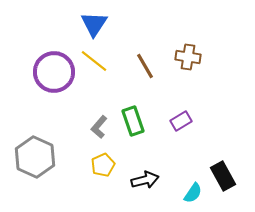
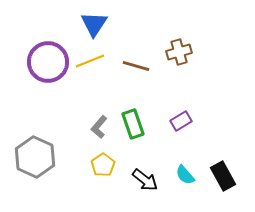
brown cross: moved 9 px left, 5 px up; rotated 25 degrees counterclockwise
yellow line: moved 4 px left; rotated 60 degrees counterclockwise
brown line: moved 9 px left; rotated 44 degrees counterclockwise
purple circle: moved 6 px left, 10 px up
green rectangle: moved 3 px down
yellow pentagon: rotated 10 degrees counterclockwise
black arrow: rotated 52 degrees clockwise
cyan semicircle: moved 8 px left, 18 px up; rotated 105 degrees clockwise
